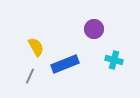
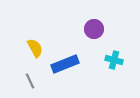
yellow semicircle: moved 1 px left, 1 px down
gray line: moved 5 px down; rotated 49 degrees counterclockwise
